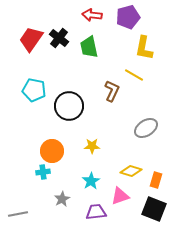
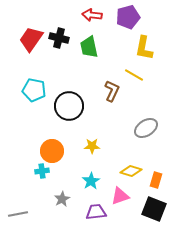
black cross: rotated 24 degrees counterclockwise
cyan cross: moved 1 px left, 1 px up
